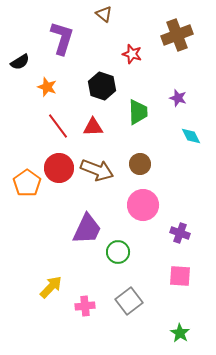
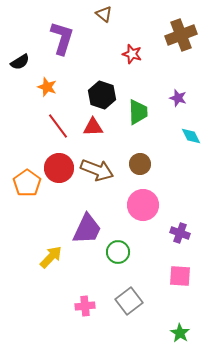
brown cross: moved 4 px right
black hexagon: moved 9 px down
yellow arrow: moved 30 px up
